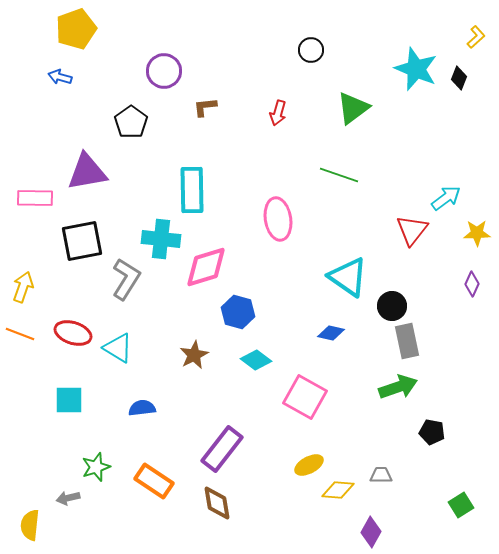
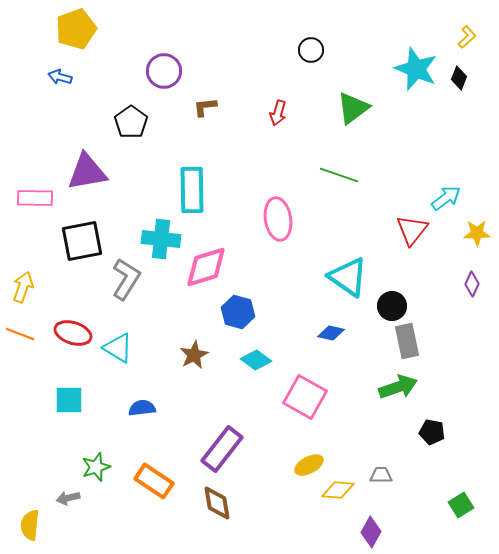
yellow L-shape at (476, 37): moved 9 px left
